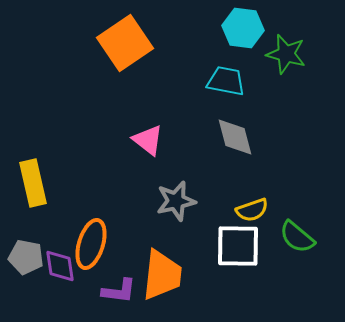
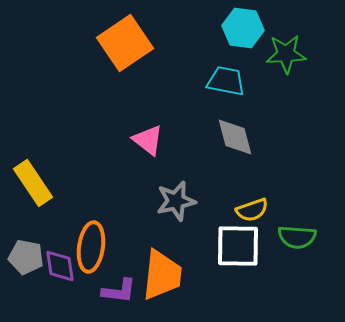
green star: rotated 18 degrees counterclockwise
yellow rectangle: rotated 21 degrees counterclockwise
green semicircle: rotated 36 degrees counterclockwise
orange ellipse: moved 3 px down; rotated 9 degrees counterclockwise
